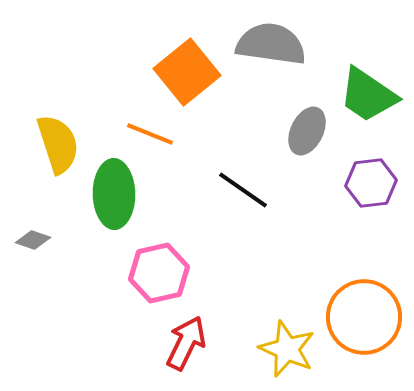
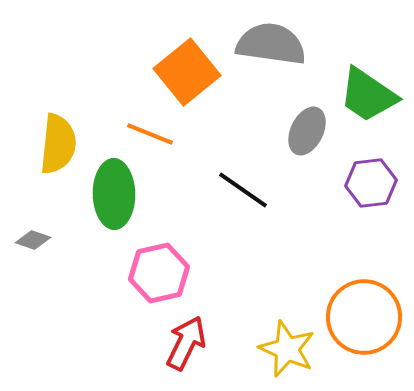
yellow semicircle: rotated 24 degrees clockwise
